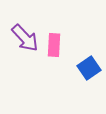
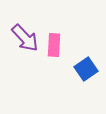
blue square: moved 3 px left, 1 px down
